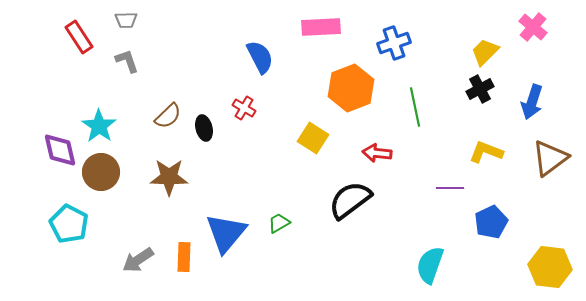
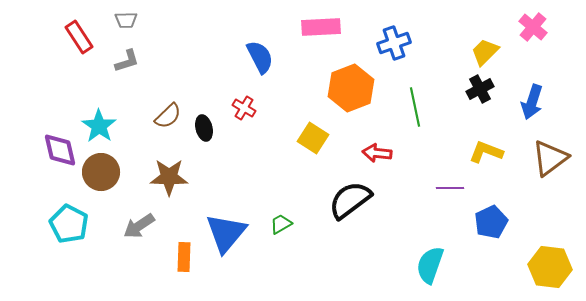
gray L-shape: rotated 92 degrees clockwise
green trapezoid: moved 2 px right, 1 px down
gray arrow: moved 1 px right, 34 px up
